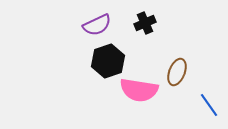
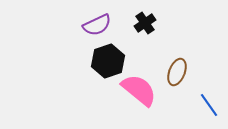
black cross: rotated 10 degrees counterclockwise
pink semicircle: rotated 150 degrees counterclockwise
